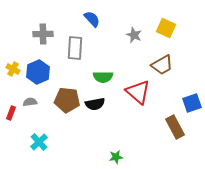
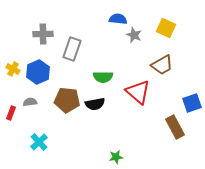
blue semicircle: moved 26 px right; rotated 42 degrees counterclockwise
gray rectangle: moved 3 px left, 1 px down; rotated 15 degrees clockwise
